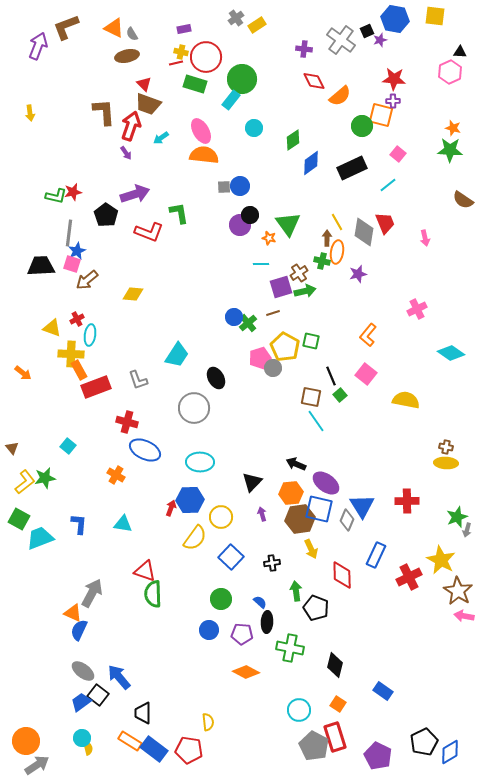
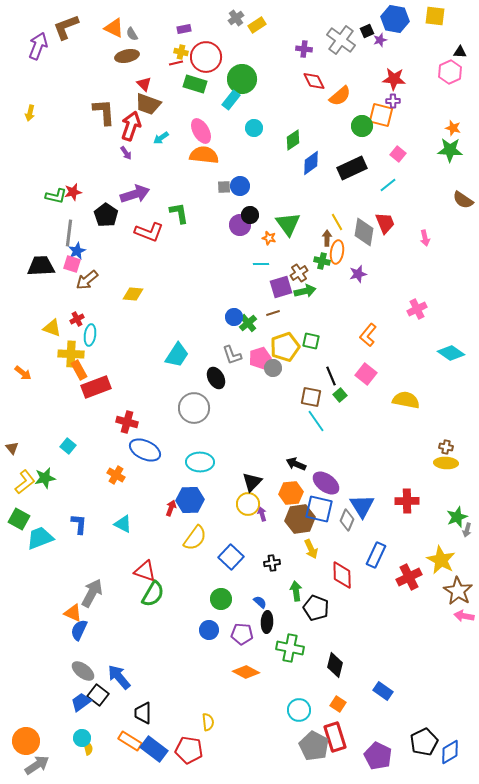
yellow arrow at (30, 113): rotated 21 degrees clockwise
yellow pentagon at (285, 347): rotated 24 degrees clockwise
gray L-shape at (138, 380): moved 94 px right, 25 px up
yellow circle at (221, 517): moved 27 px right, 13 px up
cyan triangle at (123, 524): rotated 18 degrees clockwise
green semicircle at (153, 594): rotated 148 degrees counterclockwise
